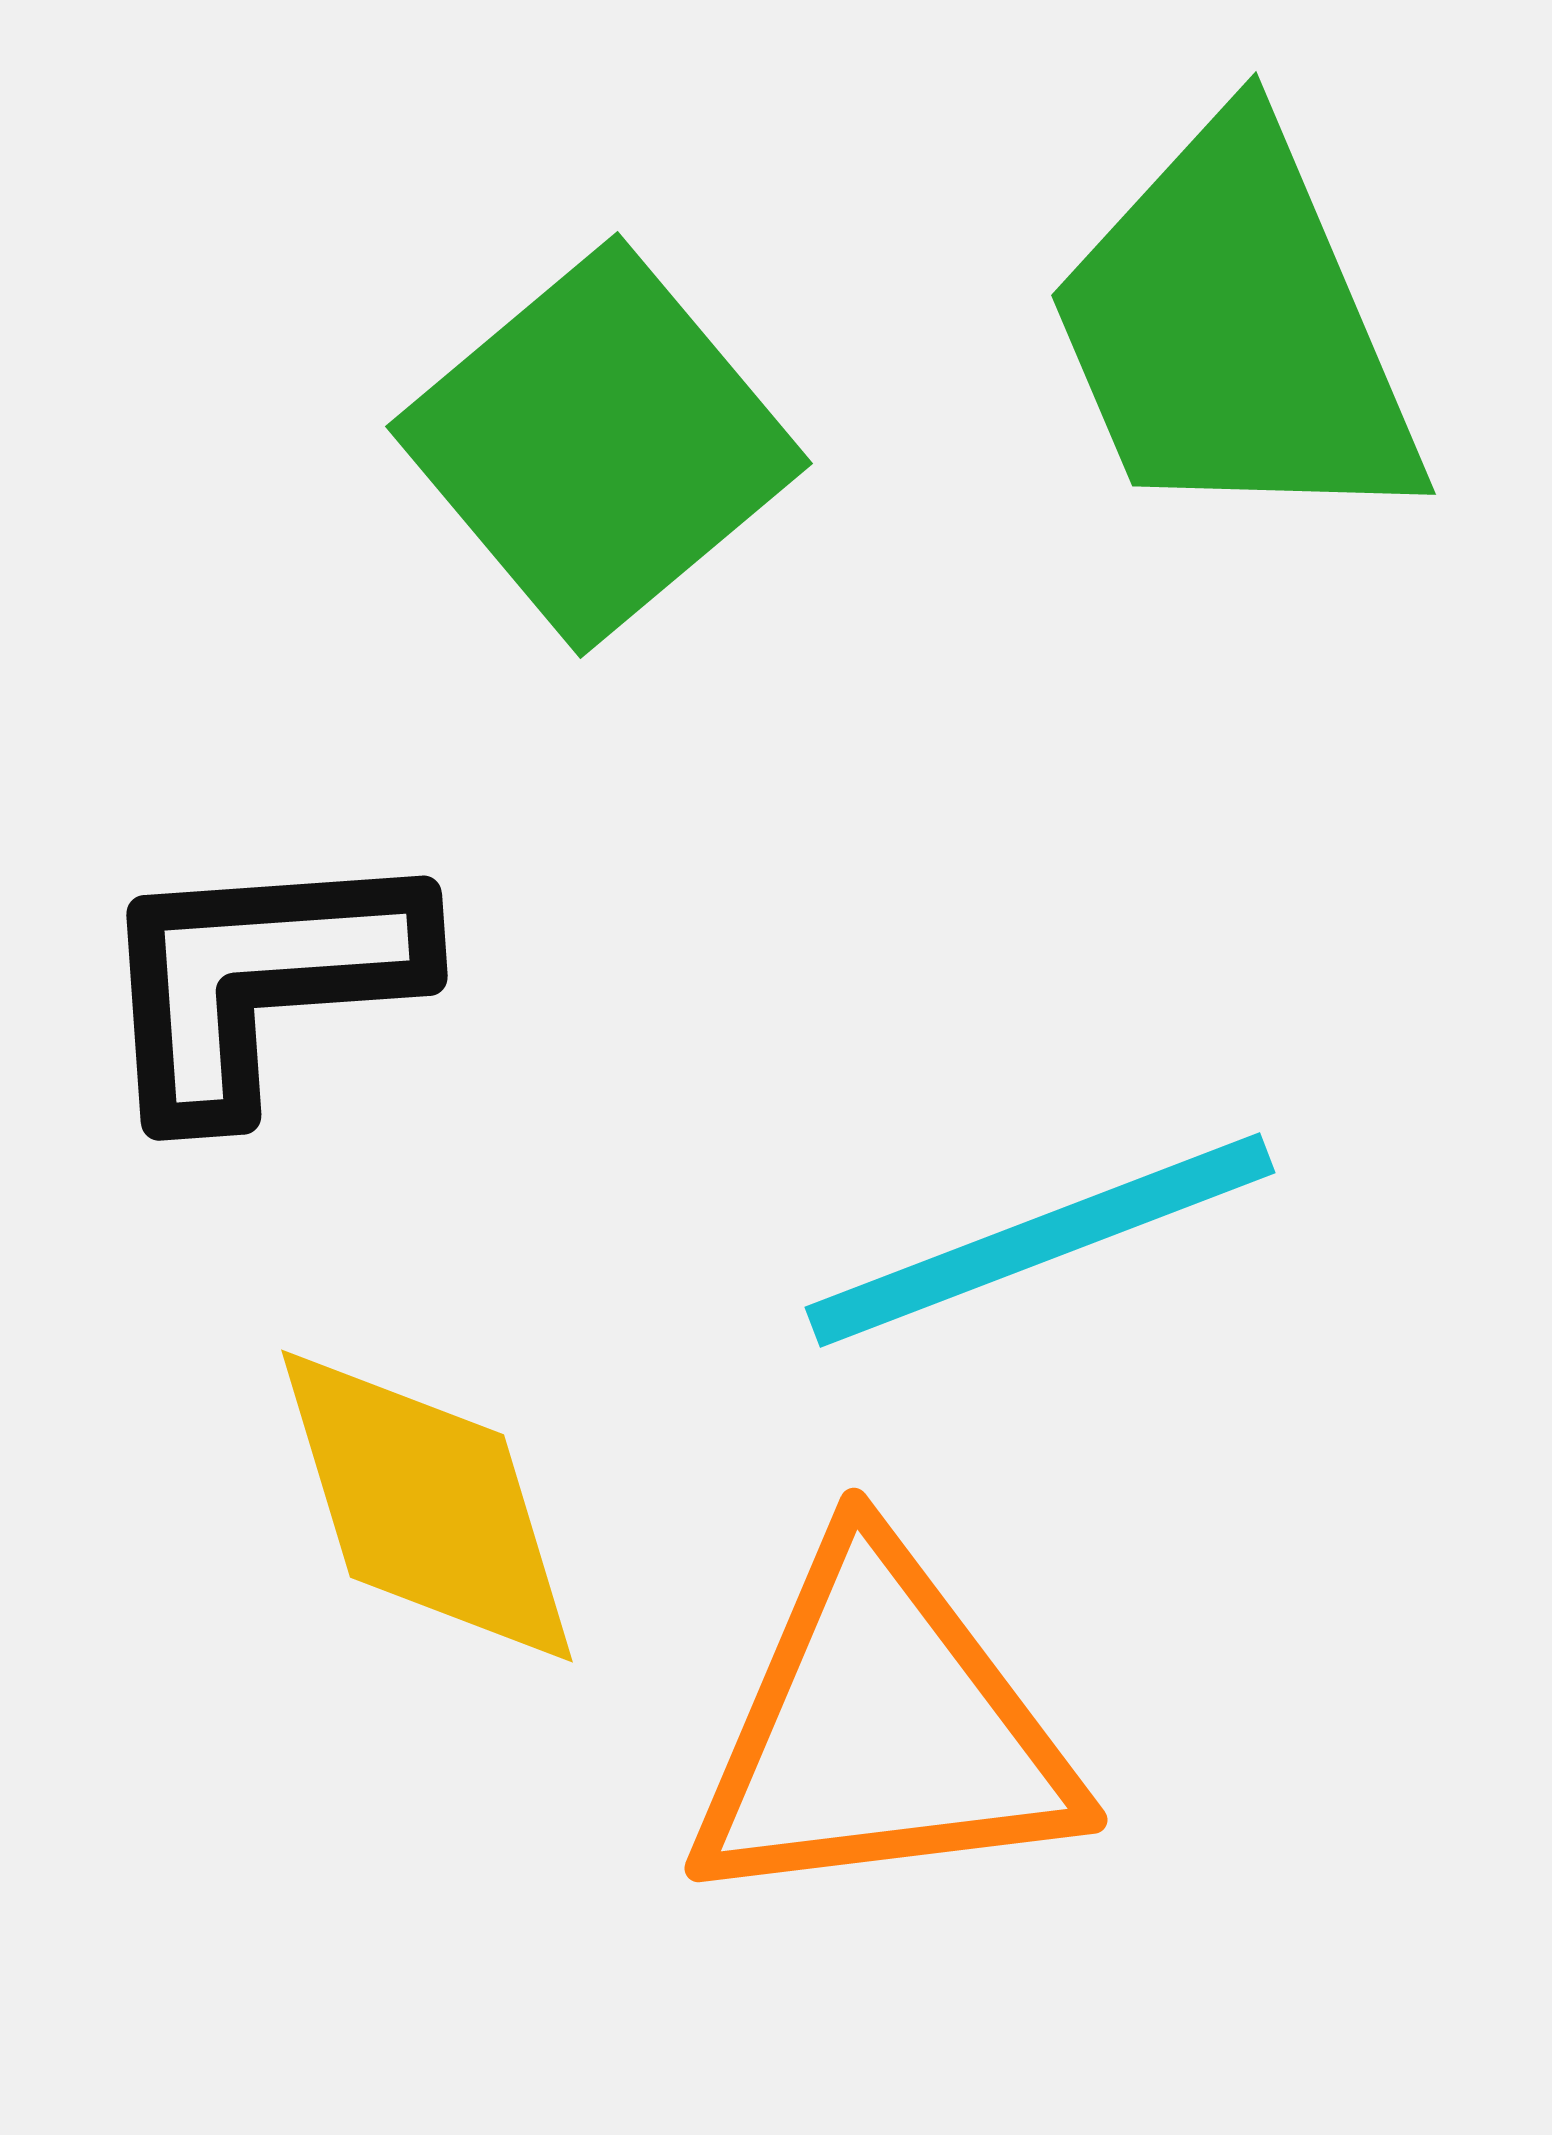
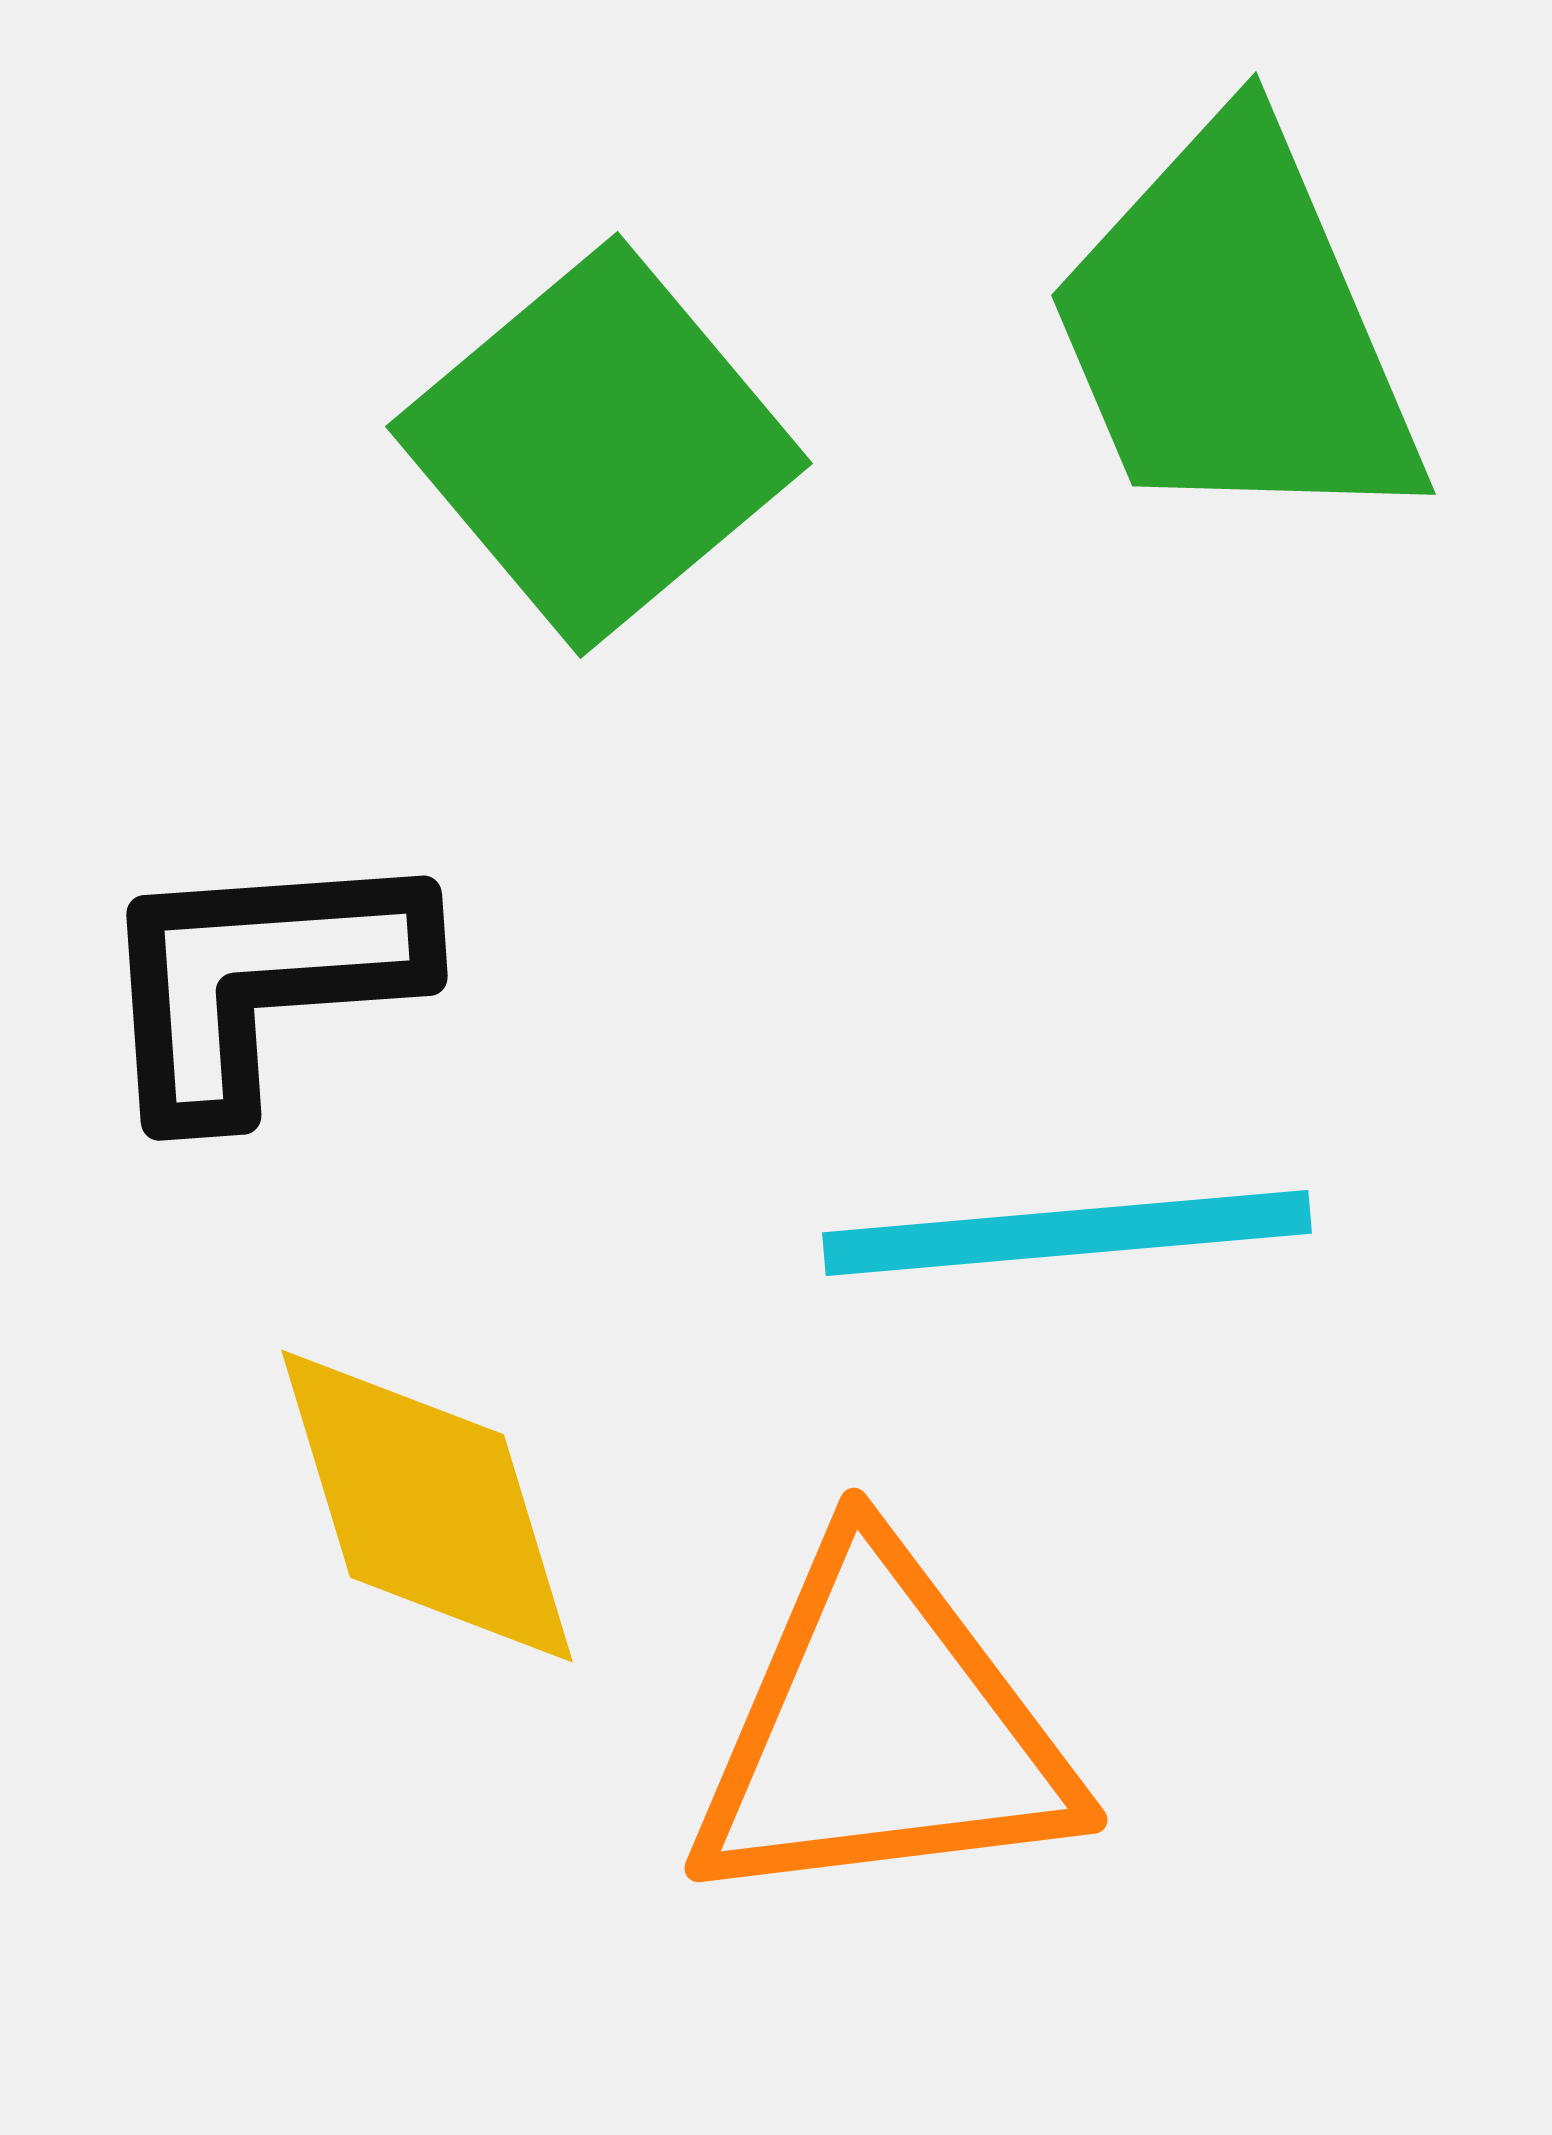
cyan line: moved 27 px right, 7 px up; rotated 16 degrees clockwise
